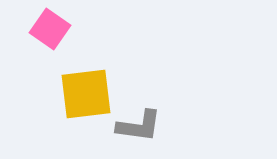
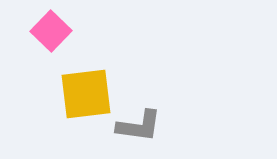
pink square: moved 1 px right, 2 px down; rotated 9 degrees clockwise
